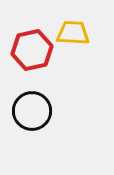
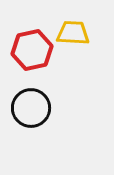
black circle: moved 1 px left, 3 px up
